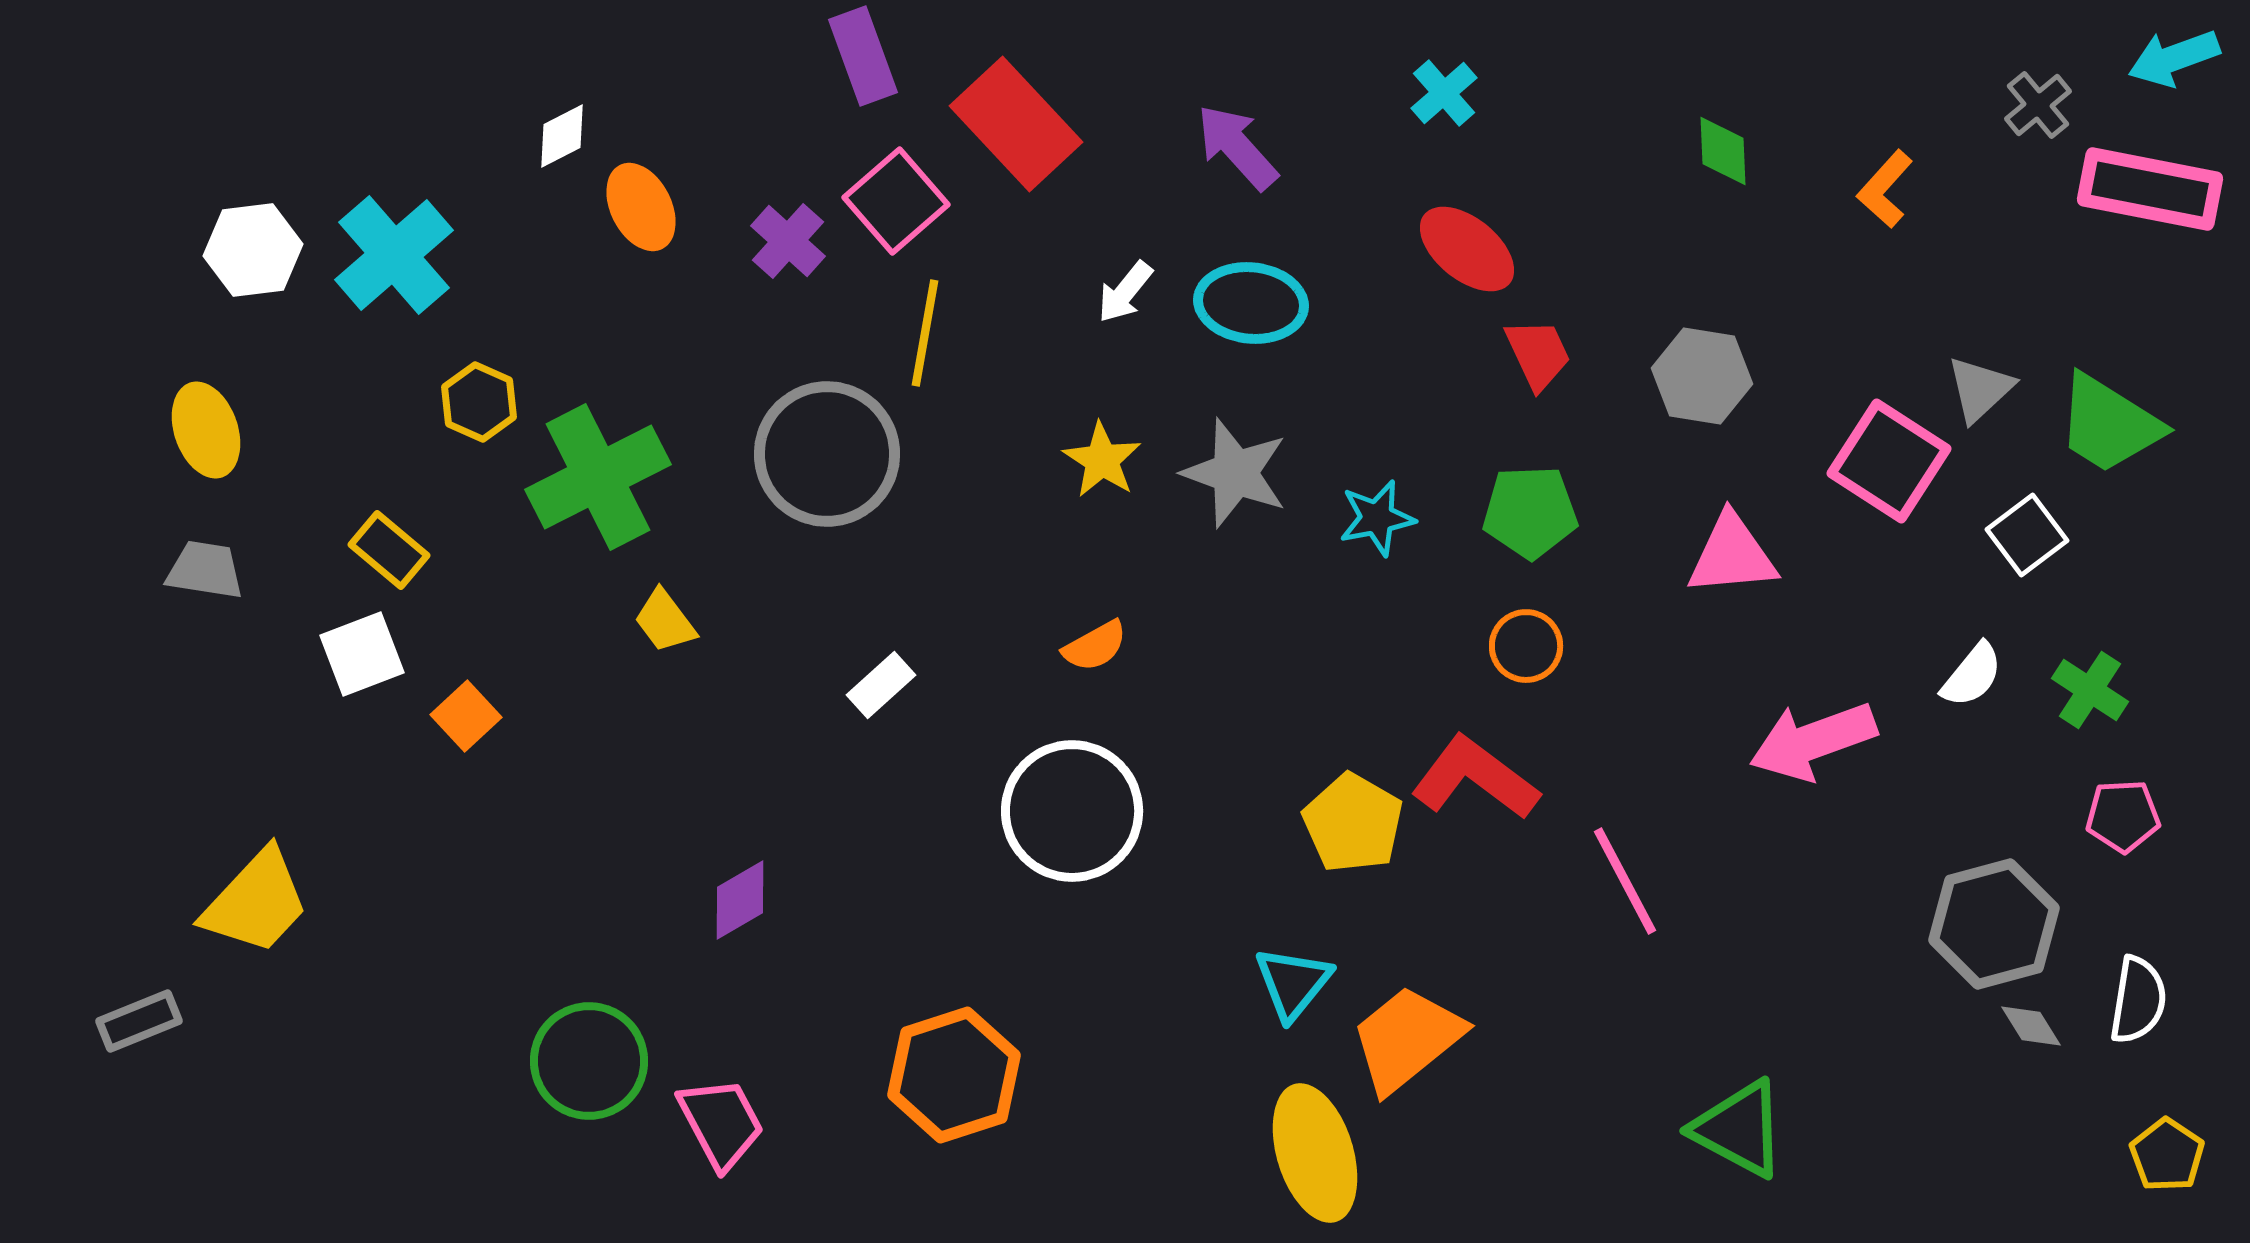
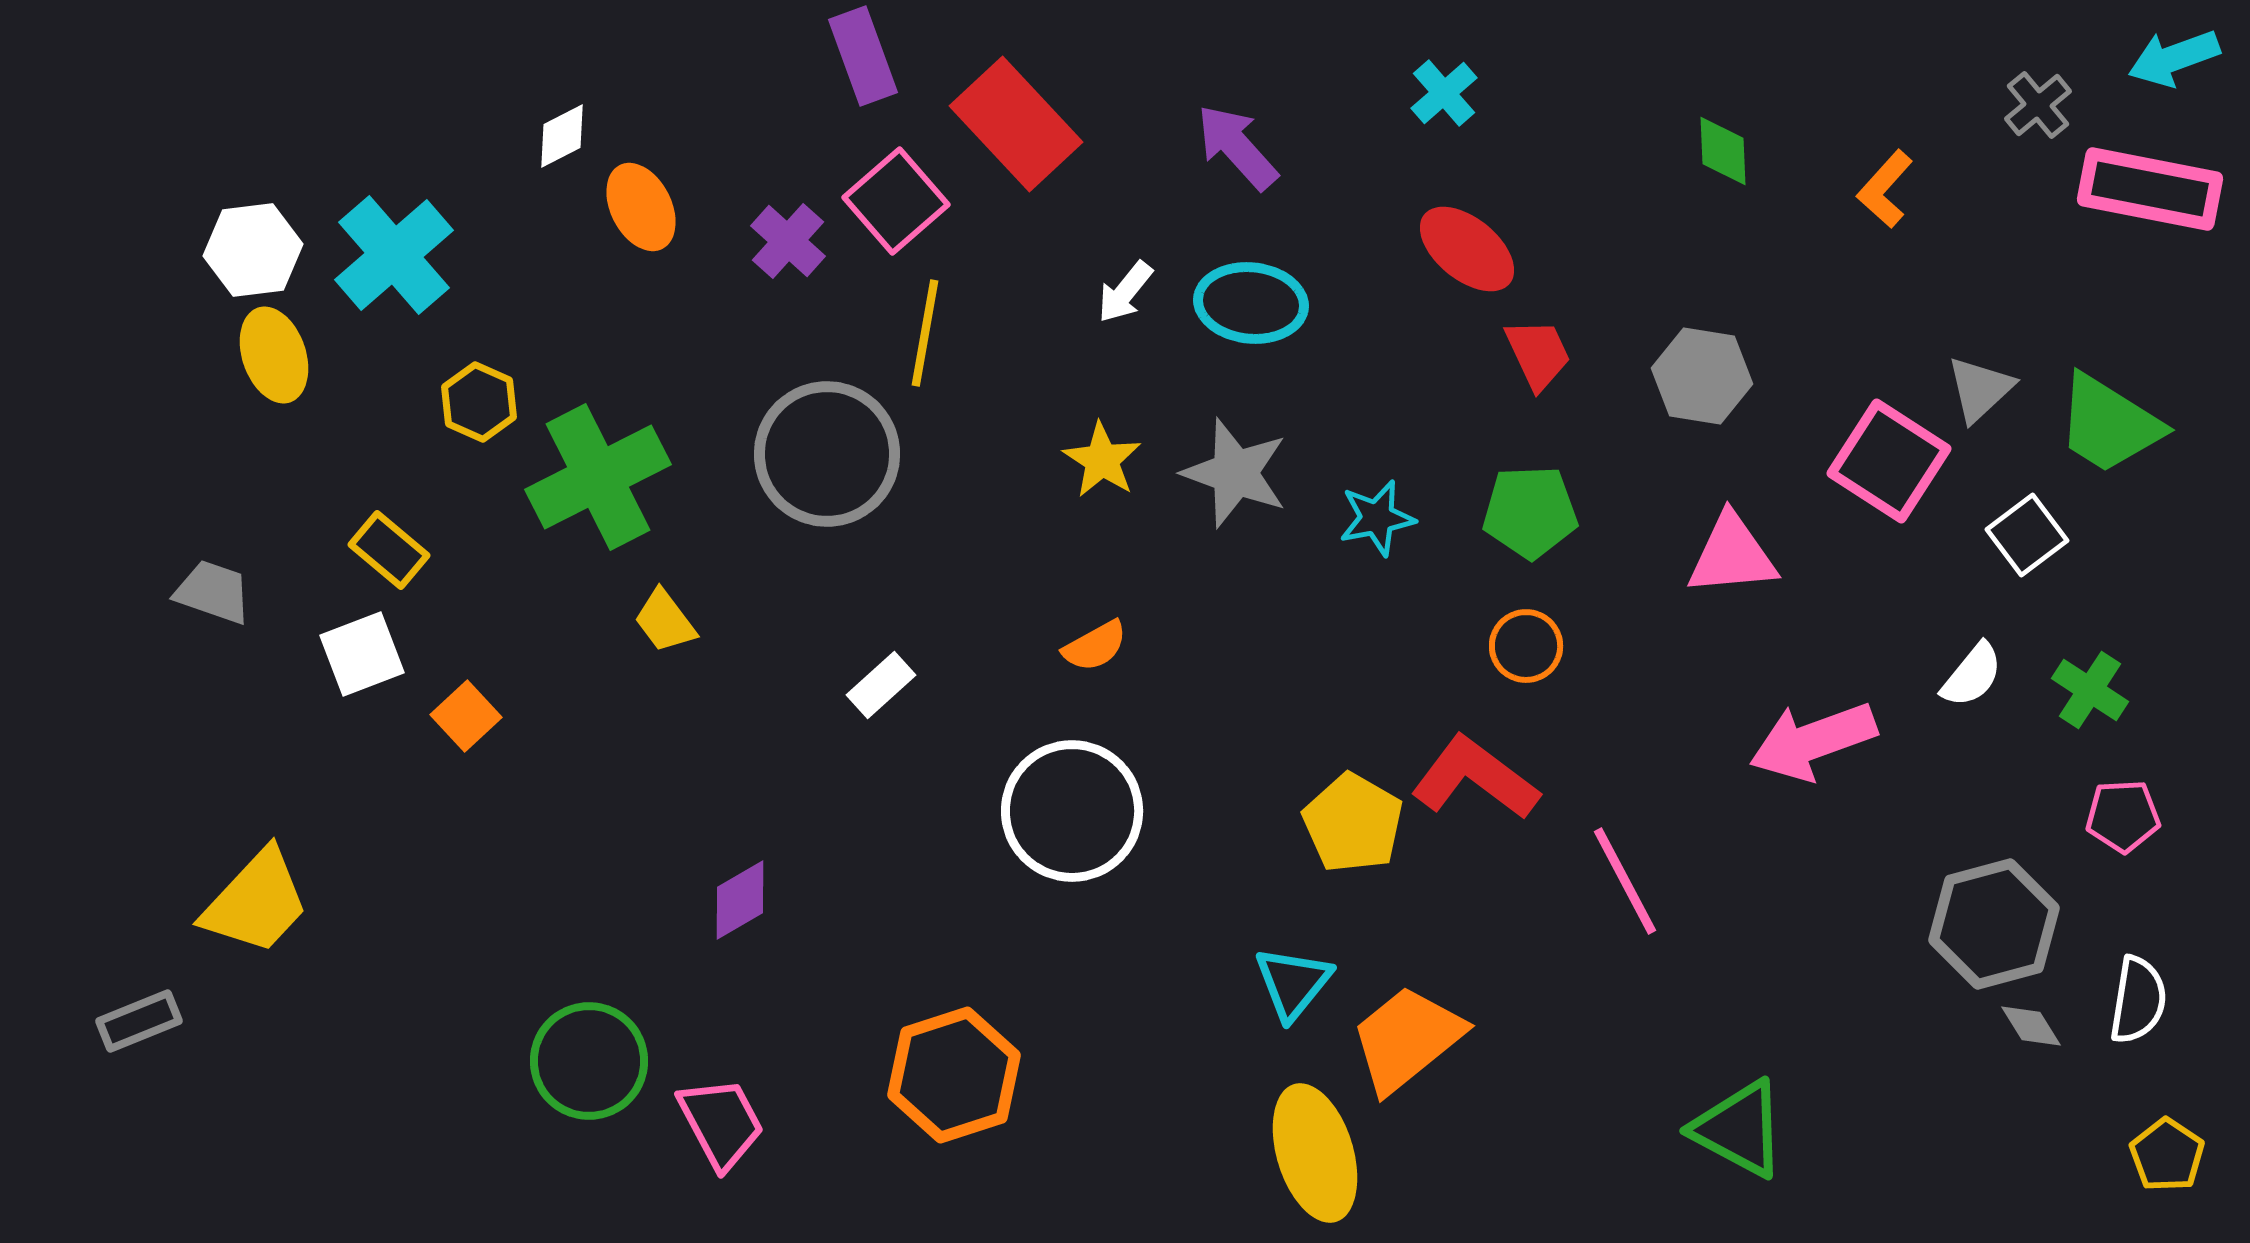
yellow ellipse at (206, 430): moved 68 px right, 75 px up
gray trapezoid at (205, 570): moved 8 px right, 22 px down; rotated 10 degrees clockwise
